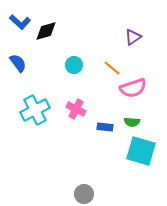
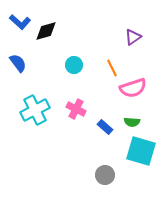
orange line: rotated 24 degrees clockwise
blue rectangle: rotated 35 degrees clockwise
gray circle: moved 21 px right, 19 px up
